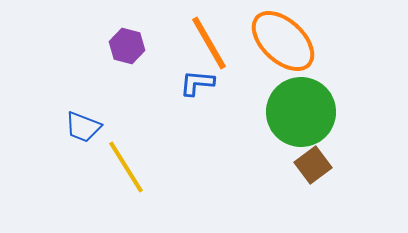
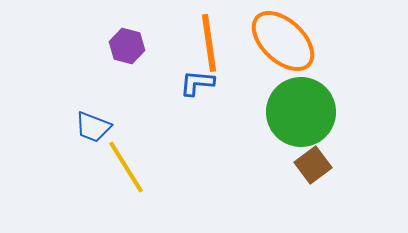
orange line: rotated 22 degrees clockwise
blue trapezoid: moved 10 px right
